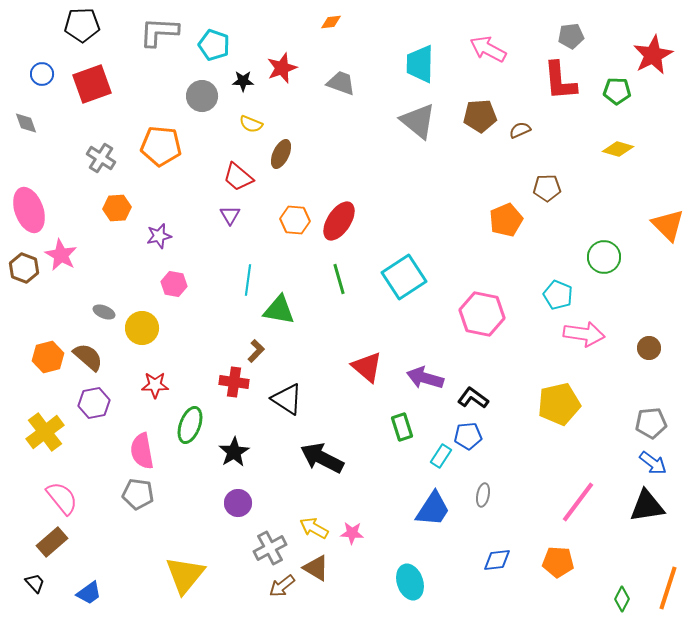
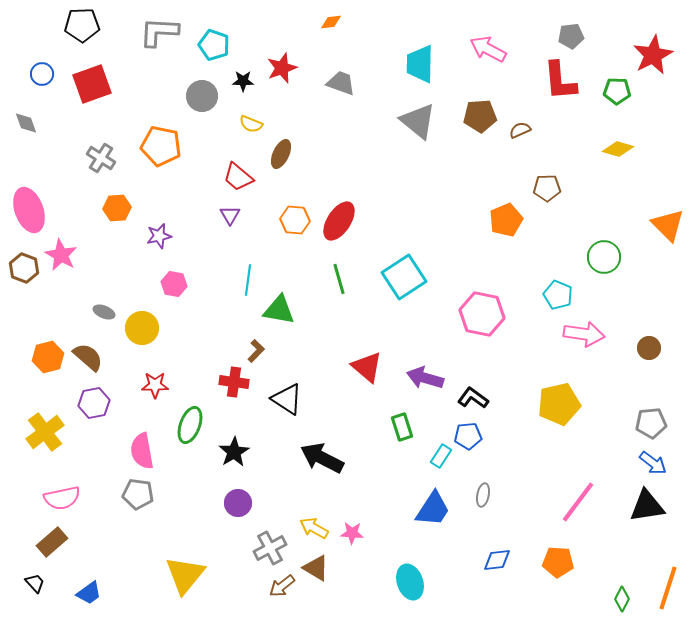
orange pentagon at (161, 146): rotated 6 degrees clockwise
pink semicircle at (62, 498): rotated 117 degrees clockwise
